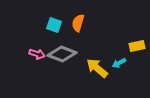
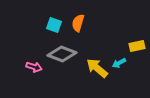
pink arrow: moved 3 px left, 13 px down
